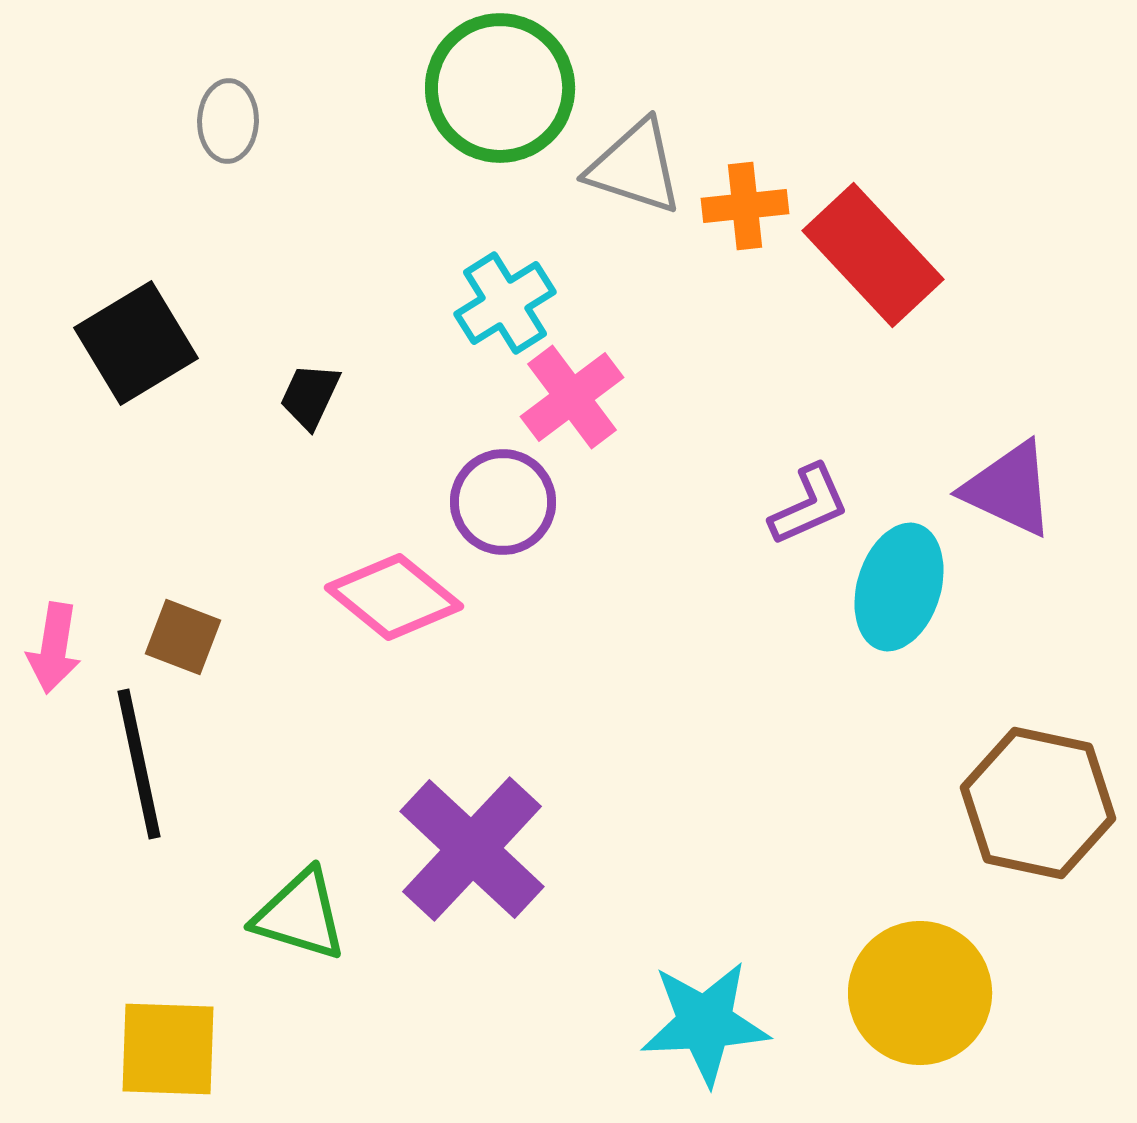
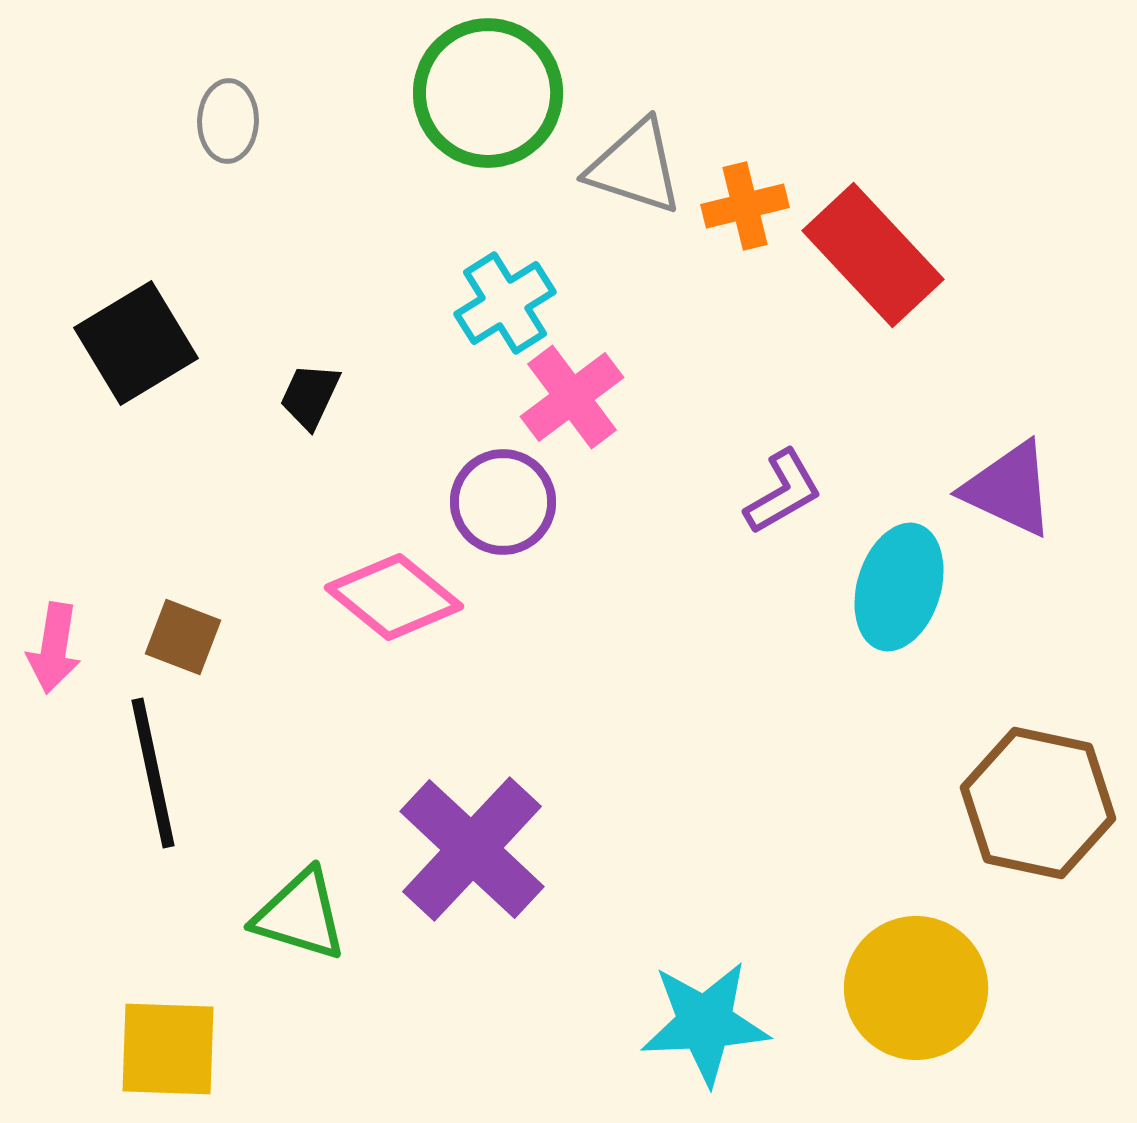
green circle: moved 12 px left, 5 px down
orange cross: rotated 8 degrees counterclockwise
purple L-shape: moved 26 px left, 13 px up; rotated 6 degrees counterclockwise
black line: moved 14 px right, 9 px down
yellow circle: moved 4 px left, 5 px up
